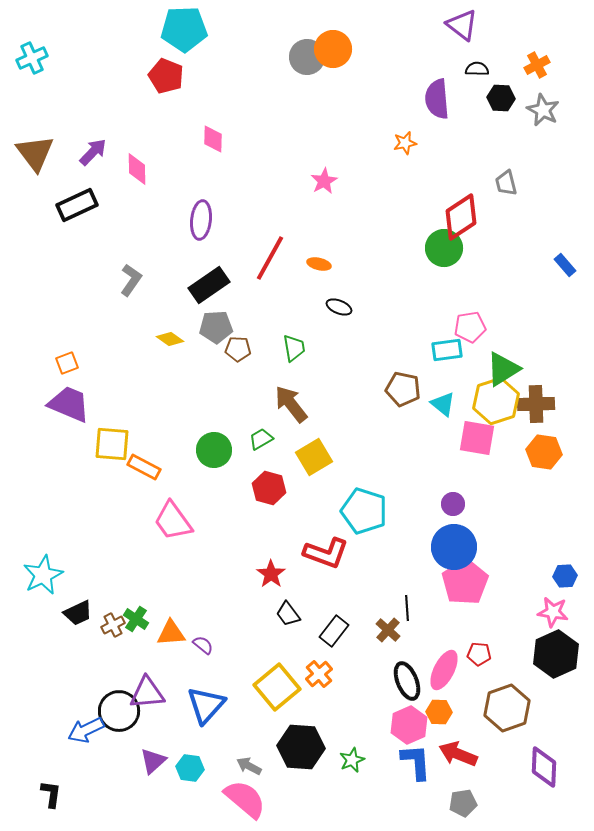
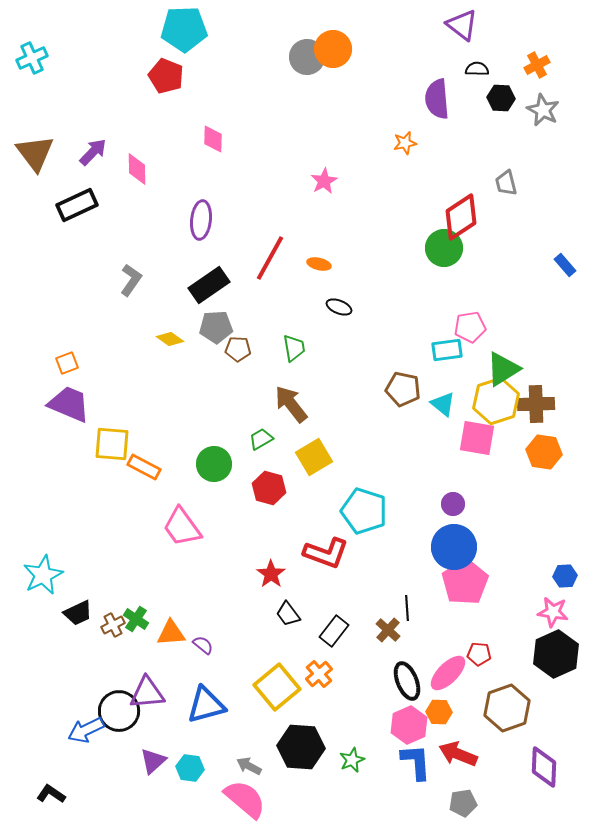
green circle at (214, 450): moved 14 px down
pink trapezoid at (173, 521): moved 9 px right, 6 px down
pink ellipse at (444, 670): moved 4 px right, 3 px down; rotated 18 degrees clockwise
blue triangle at (206, 705): rotated 33 degrees clockwise
black L-shape at (51, 794): rotated 64 degrees counterclockwise
